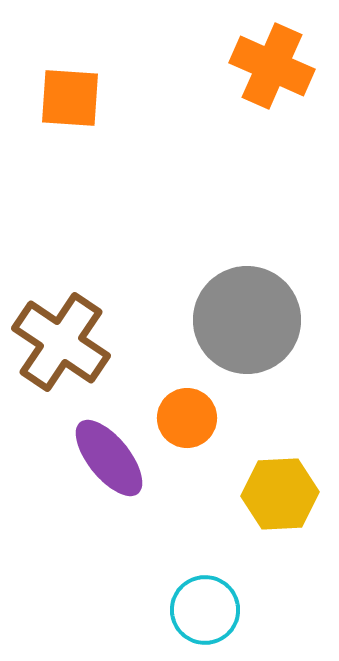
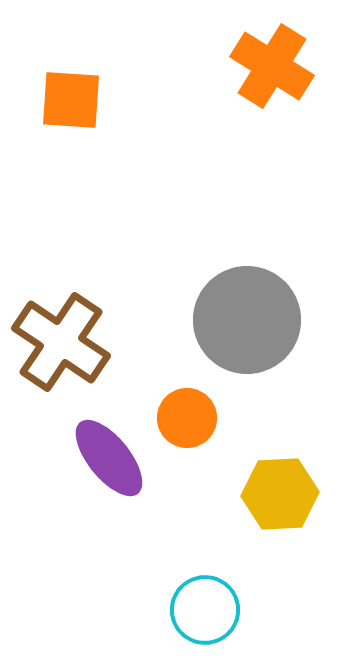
orange cross: rotated 8 degrees clockwise
orange square: moved 1 px right, 2 px down
